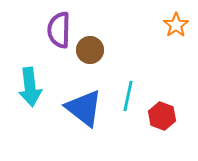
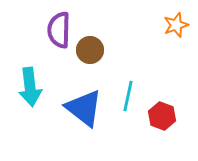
orange star: rotated 15 degrees clockwise
